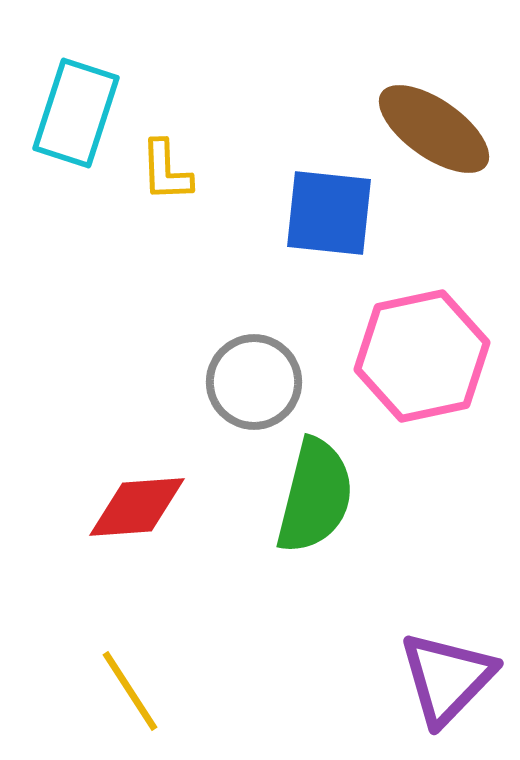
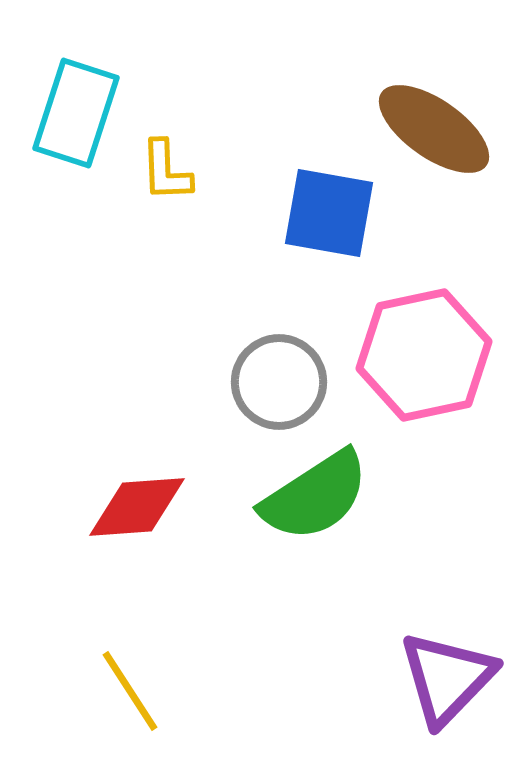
blue square: rotated 4 degrees clockwise
pink hexagon: moved 2 px right, 1 px up
gray circle: moved 25 px right
green semicircle: rotated 43 degrees clockwise
